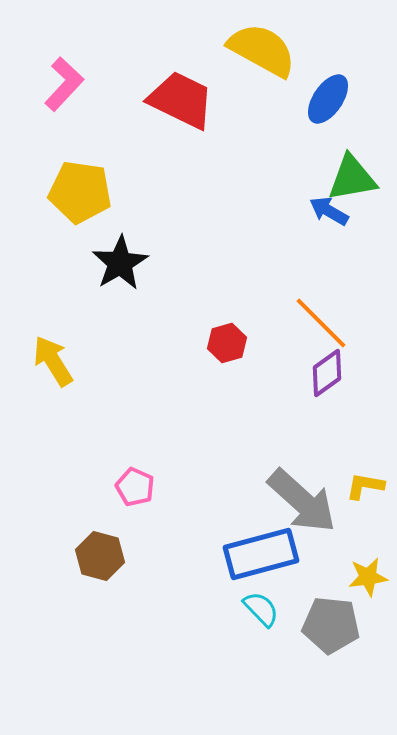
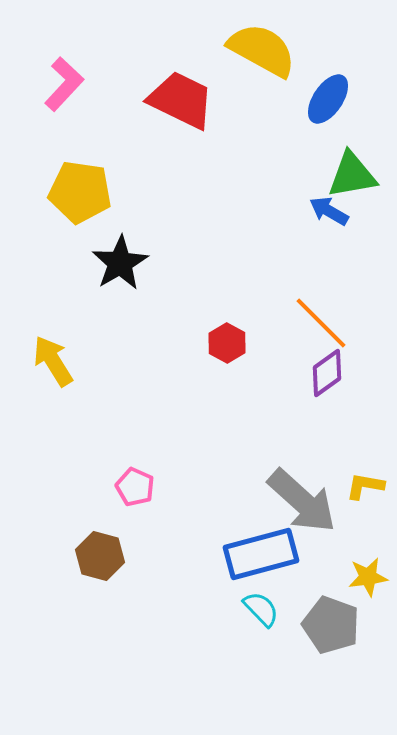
green triangle: moved 3 px up
red hexagon: rotated 15 degrees counterclockwise
gray pentagon: rotated 14 degrees clockwise
